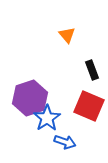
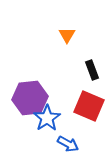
orange triangle: rotated 12 degrees clockwise
purple hexagon: rotated 12 degrees clockwise
blue arrow: moved 3 px right, 2 px down; rotated 10 degrees clockwise
